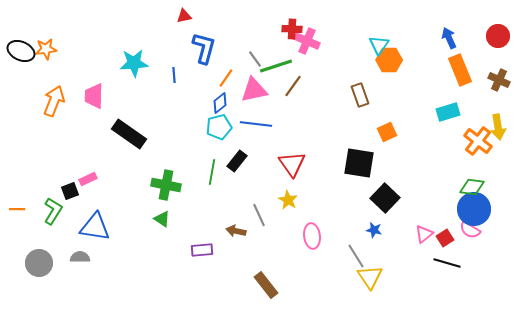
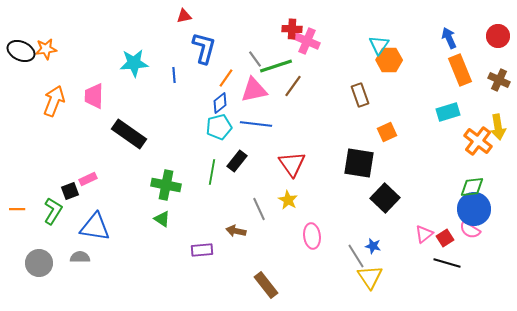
green diamond at (472, 187): rotated 15 degrees counterclockwise
gray line at (259, 215): moved 6 px up
blue star at (374, 230): moved 1 px left, 16 px down
